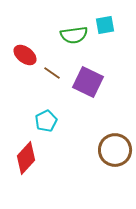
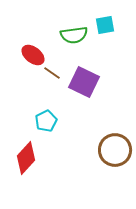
red ellipse: moved 8 px right
purple square: moved 4 px left
